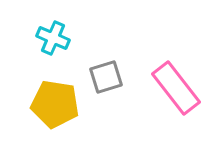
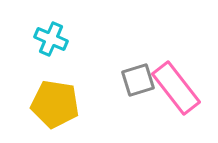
cyan cross: moved 2 px left, 1 px down
gray square: moved 32 px right, 3 px down
